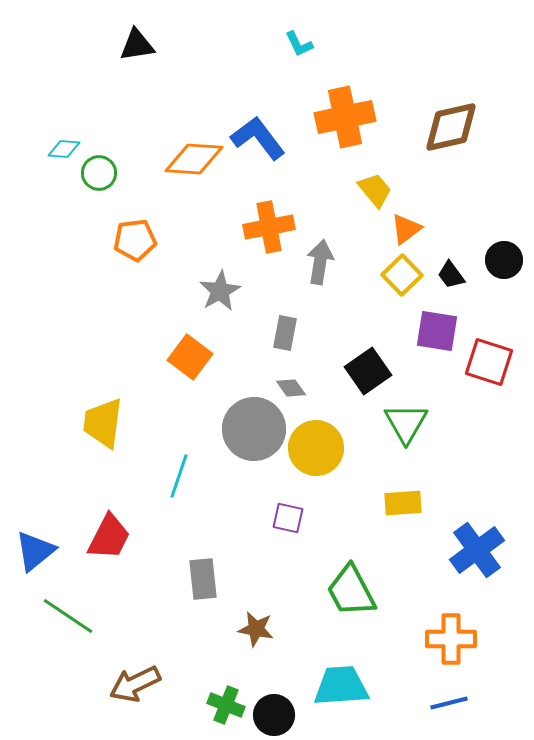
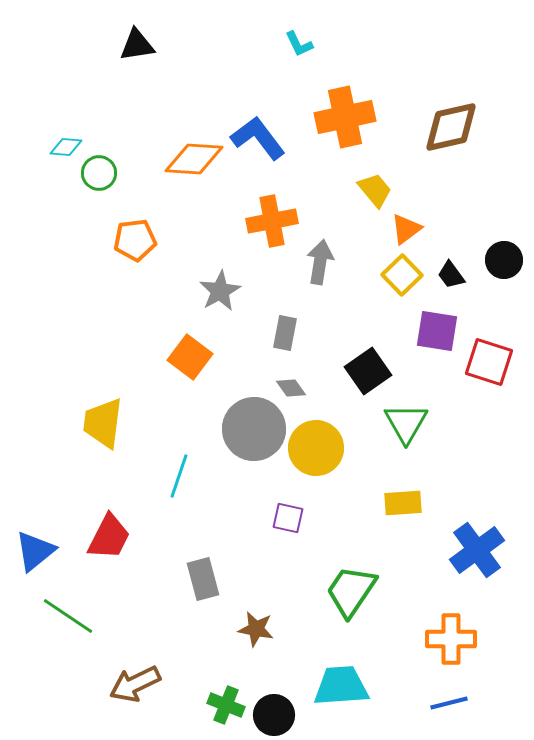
cyan diamond at (64, 149): moved 2 px right, 2 px up
orange cross at (269, 227): moved 3 px right, 6 px up
gray rectangle at (203, 579): rotated 9 degrees counterclockwise
green trapezoid at (351, 591): rotated 62 degrees clockwise
